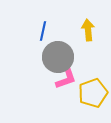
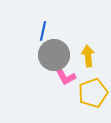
yellow arrow: moved 26 px down
gray circle: moved 4 px left, 2 px up
pink L-shape: moved 1 px left, 3 px up; rotated 80 degrees clockwise
